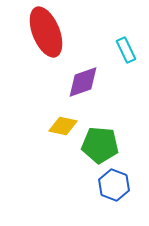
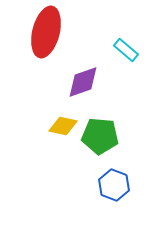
red ellipse: rotated 36 degrees clockwise
cyan rectangle: rotated 25 degrees counterclockwise
green pentagon: moved 9 px up
